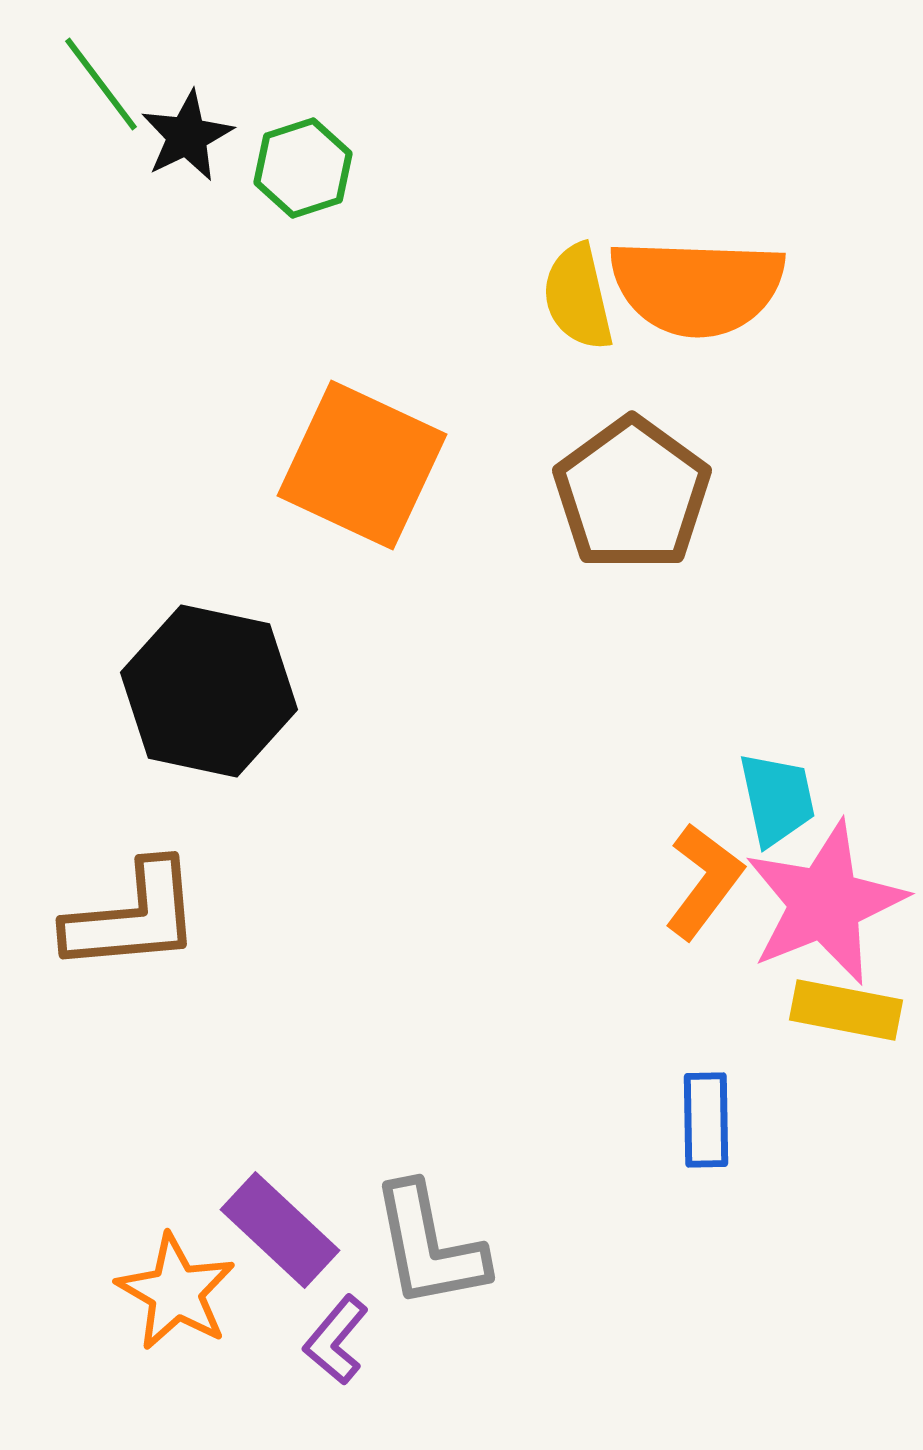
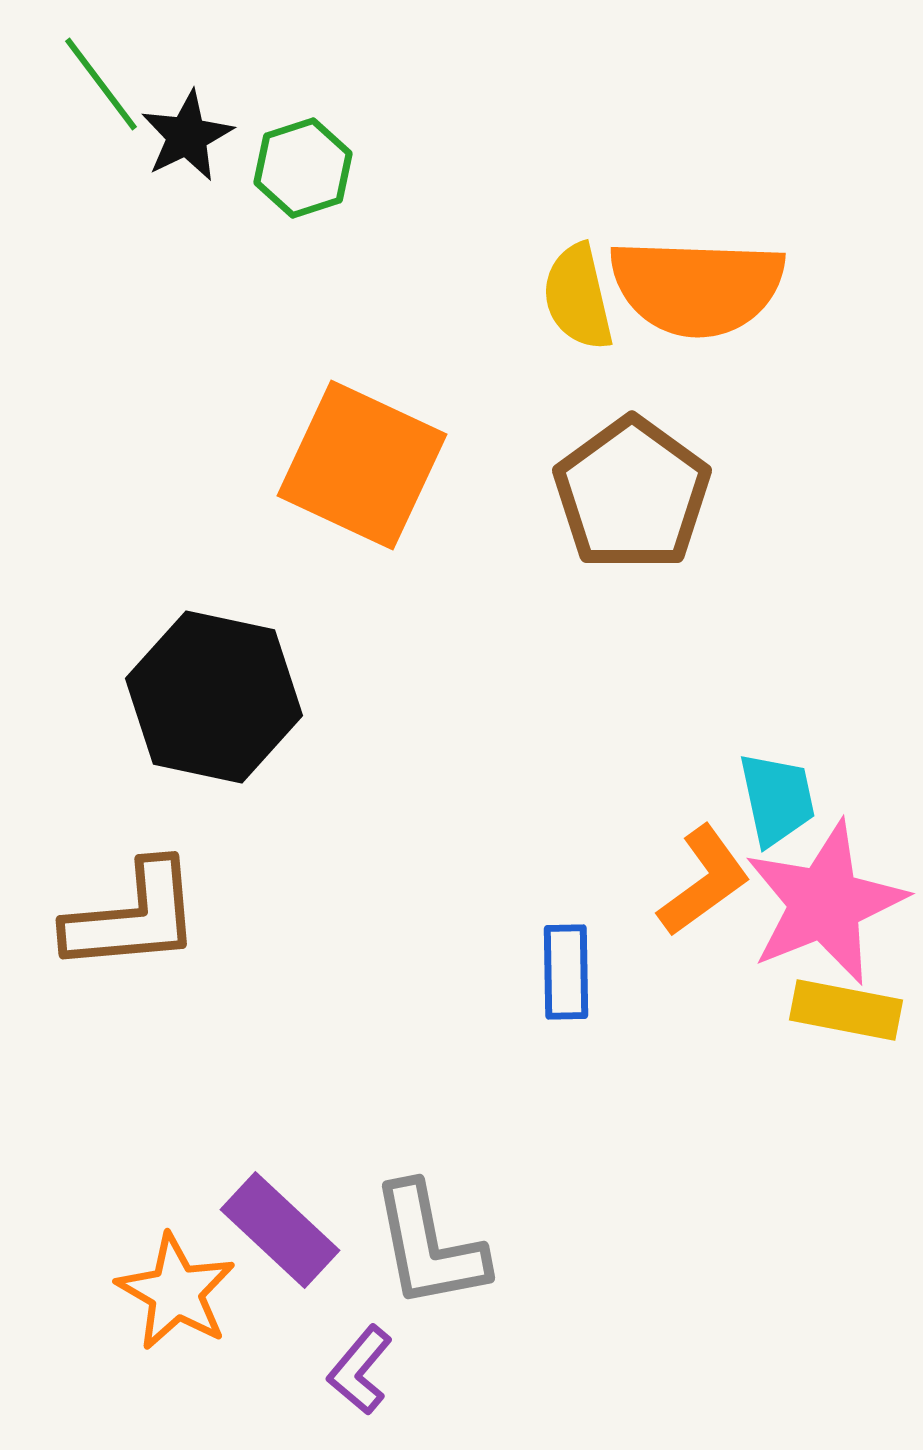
black hexagon: moved 5 px right, 6 px down
orange L-shape: rotated 17 degrees clockwise
blue rectangle: moved 140 px left, 148 px up
purple L-shape: moved 24 px right, 30 px down
